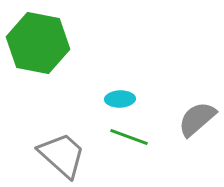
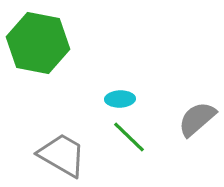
green line: rotated 24 degrees clockwise
gray trapezoid: rotated 12 degrees counterclockwise
